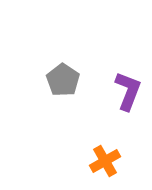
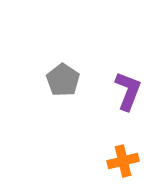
orange cross: moved 18 px right; rotated 16 degrees clockwise
